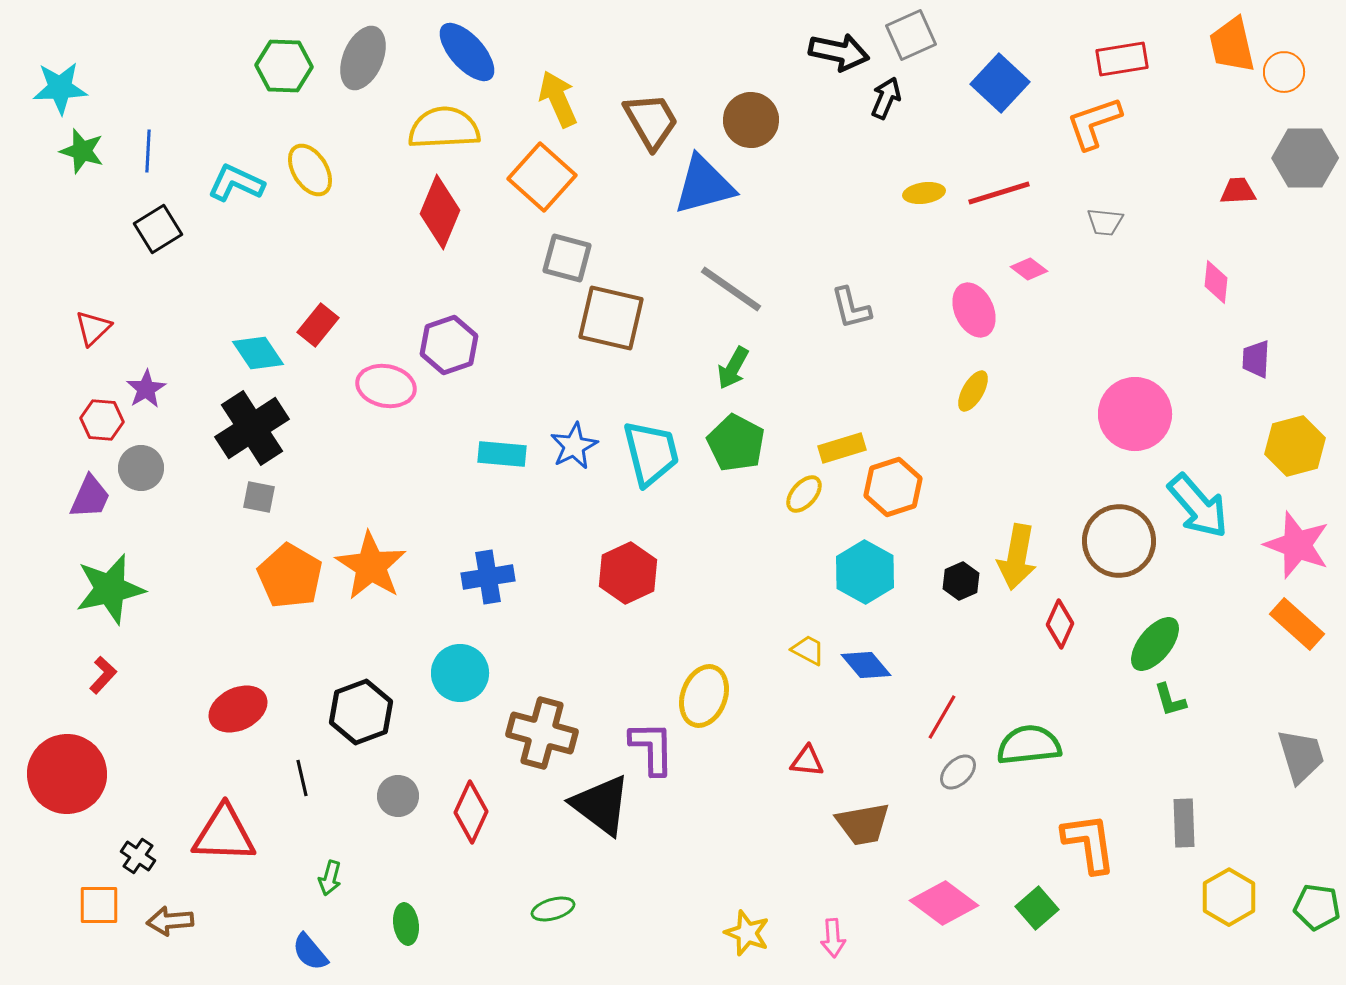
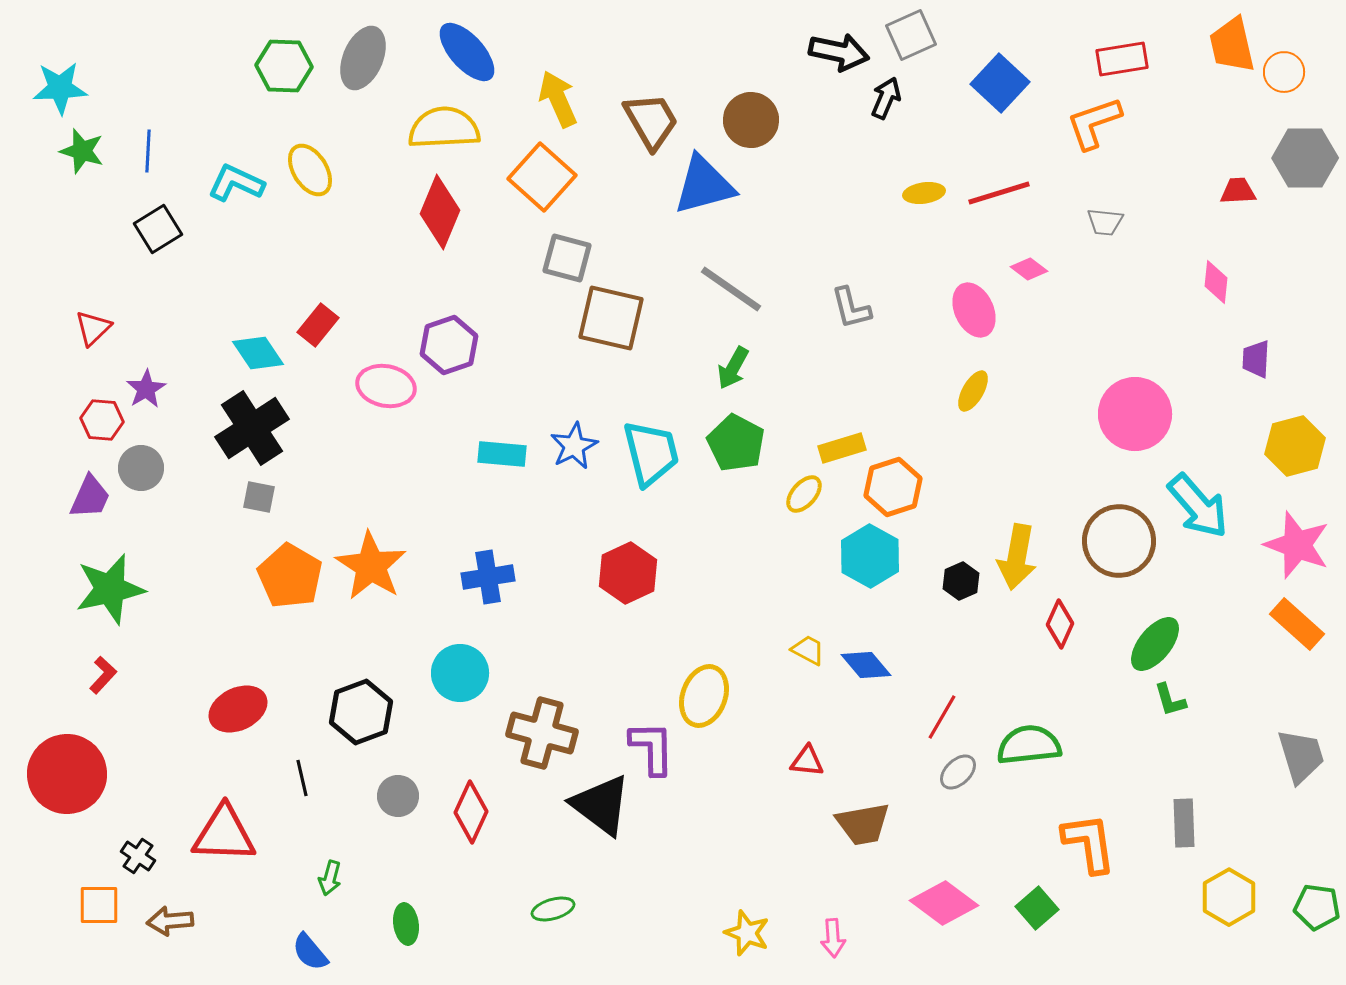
cyan hexagon at (865, 572): moved 5 px right, 16 px up
